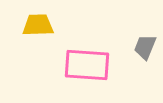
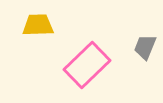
pink rectangle: rotated 48 degrees counterclockwise
